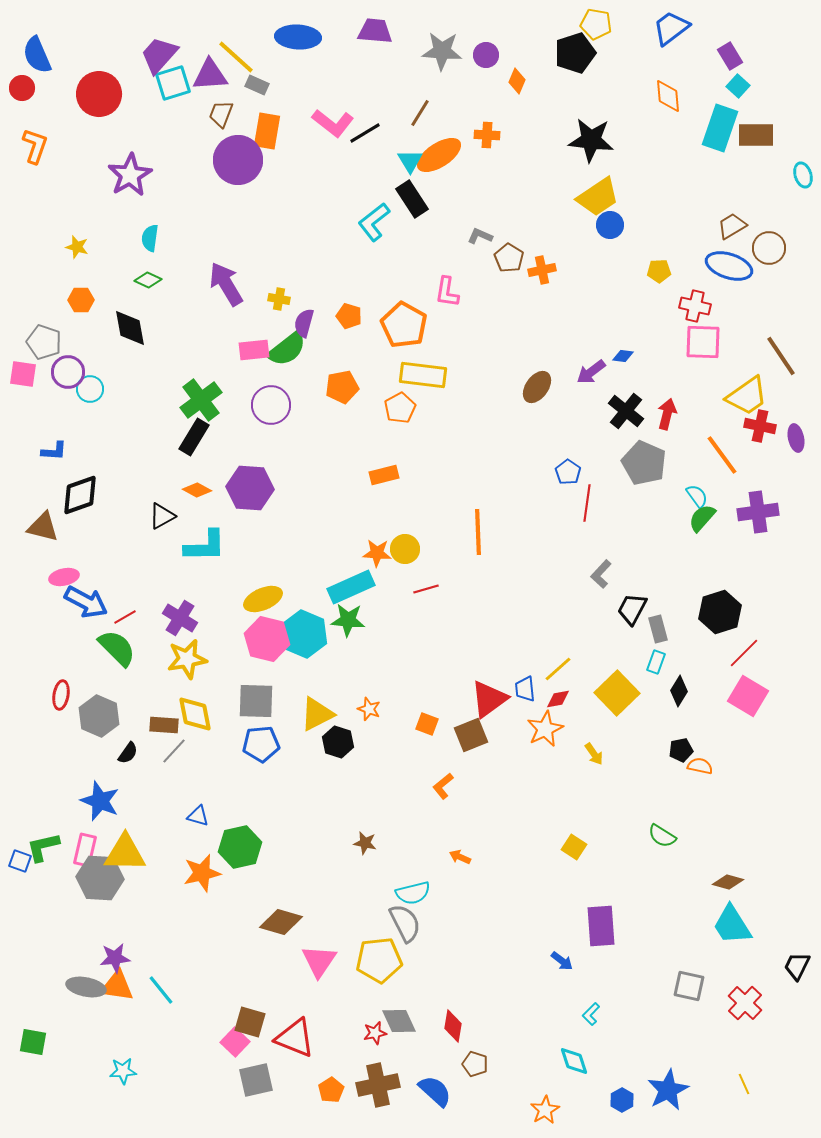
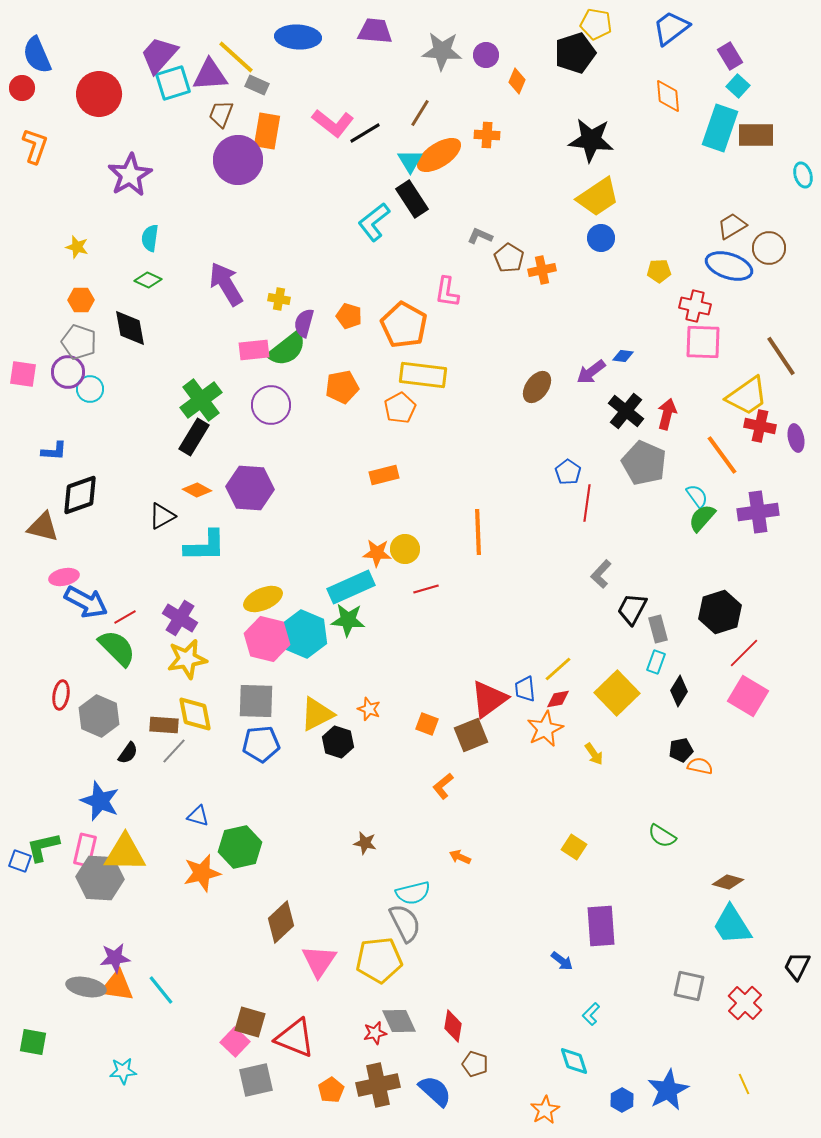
blue circle at (610, 225): moved 9 px left, 13 px down
gray pentagon at (44, 342): moved 35 px right
brown diamond at (281, 922): rotated 60 degrees counterclockwise
